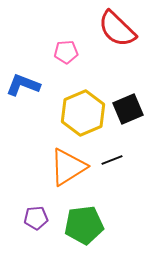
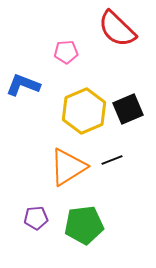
yellow hexagon: moved 1 px right, 2 px up
